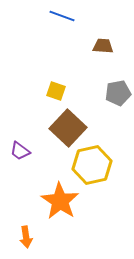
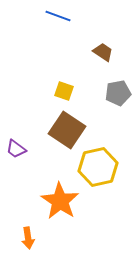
blue line: moved 4 px left
brown trapezoid: moved 6 px down; rotated 30 degrees clockwise
yellow square: moved 8 px right
brown square: moved 1 px left, 2 px down; rotated 9 degrees counterclockwise
purple trapezoid: moved 4 px left, 2 px up
yellow hexagon: moved 6 px right, 2 px down
orange arrow: moved 2 px right, 1 px down
